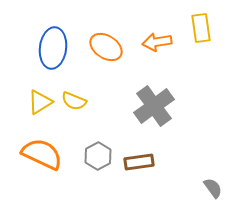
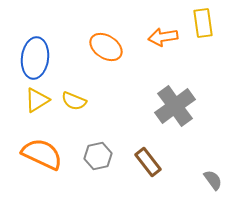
yellow rectangle: moved 2 px right, 5 px up
orange arrow: moved 6 px right, 5 px up
blue ellipse: moved 18 px left, 10 px down
yellow triangle: moved 3 px left, 2 px up
gray cross: moved 21 px right
gray hexagon: rotated 16 degrees clockwise
brown rectangle: moved 9 px right; rotated 60 degrees clockwise
gray semicircle: moved 8 px up
